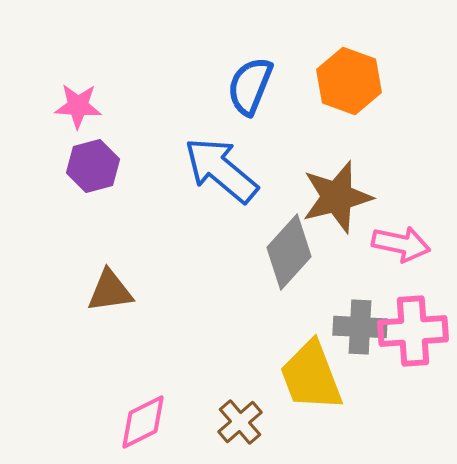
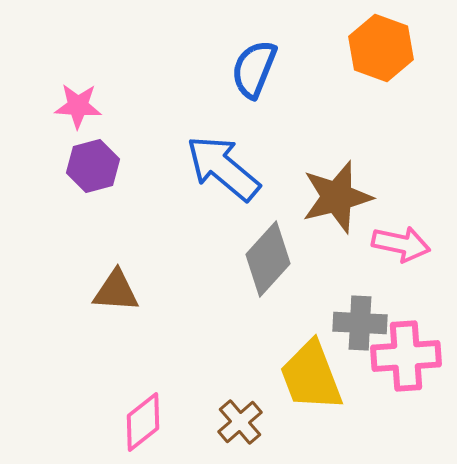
orange hexagon: moved 32 px right, 33 px up
blue semicircle: moved 4 px right, 17 px up
blue arrow: moved 2 px right, 2 px up
gray diamond: moved 21 px left, 7 px down
brown triangle: moved 6 px right; rotated 12 degrees clockwise
gray cross: moved 4 px up
pink cross: moved 7 px left, 25 px down
pink diamond: rotated 12 degrees counterclockwise
